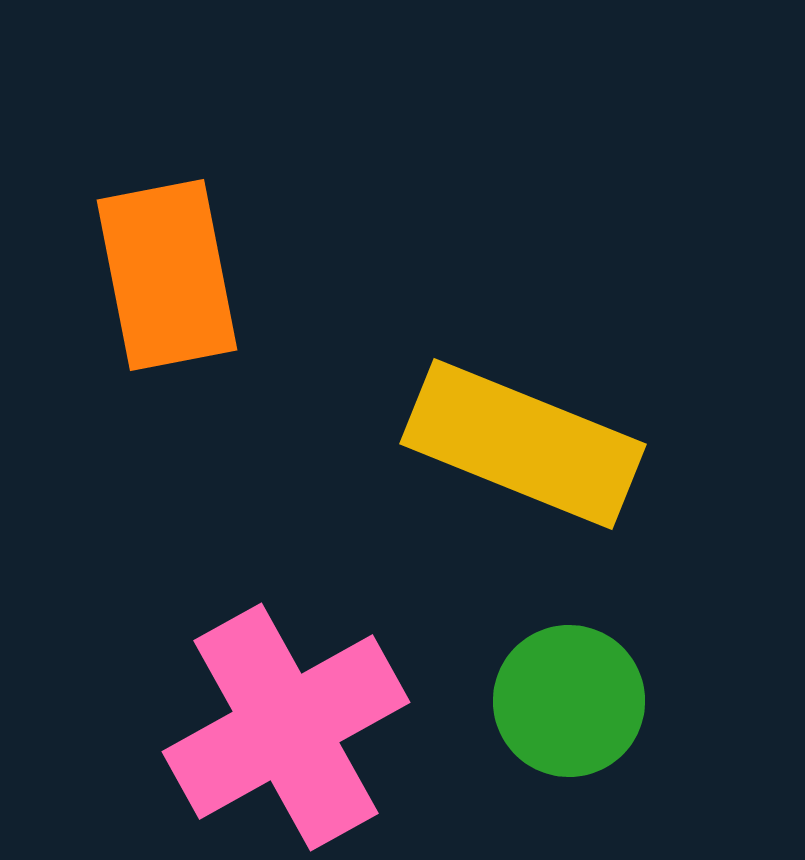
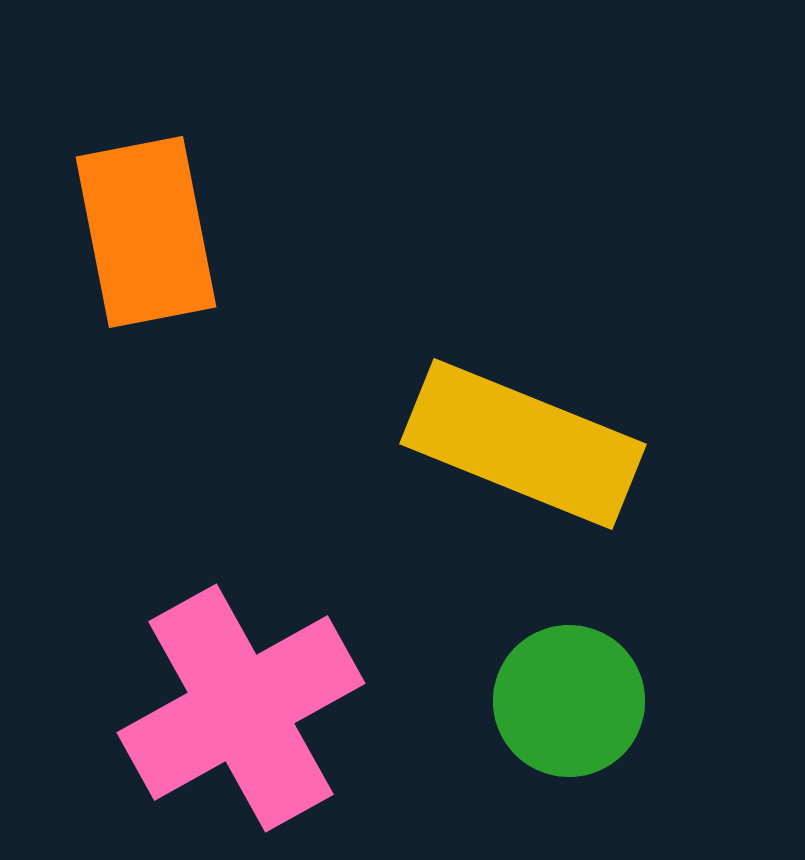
orange rectangle: moved 21 px left, 43 px up
pink cross: moved 45 px left, 19 px up
